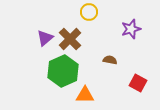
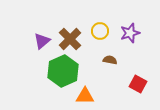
yellow circle: moved 11 px right, 19 px down
purple star: moved 1 px left, 4 px down
purple triangle: moved 3 px left, 3 px down
red square: moved 1 px down
orange triangle: moved 1 px down
